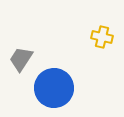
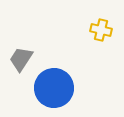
yellow cross: moved 1 px left, 7 px up
